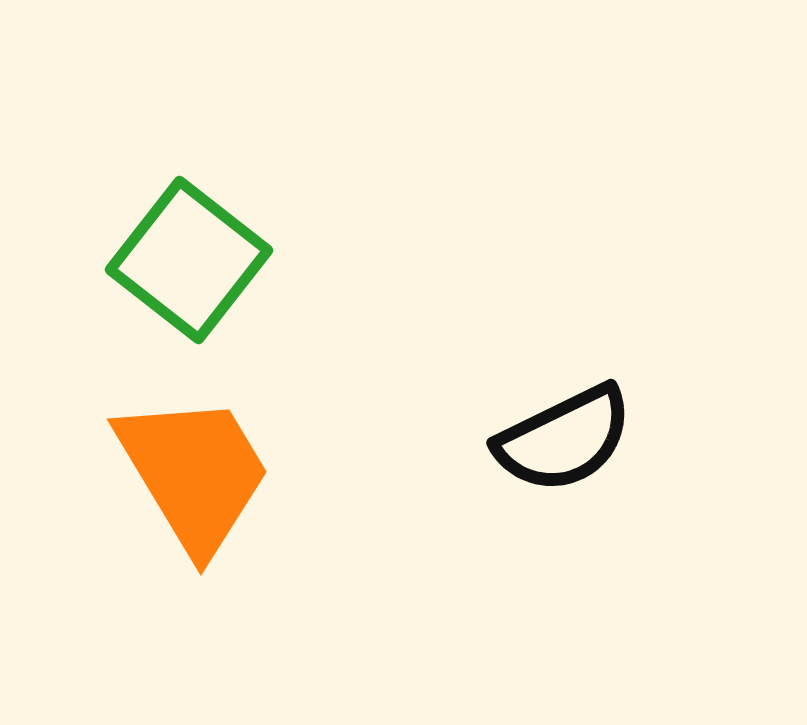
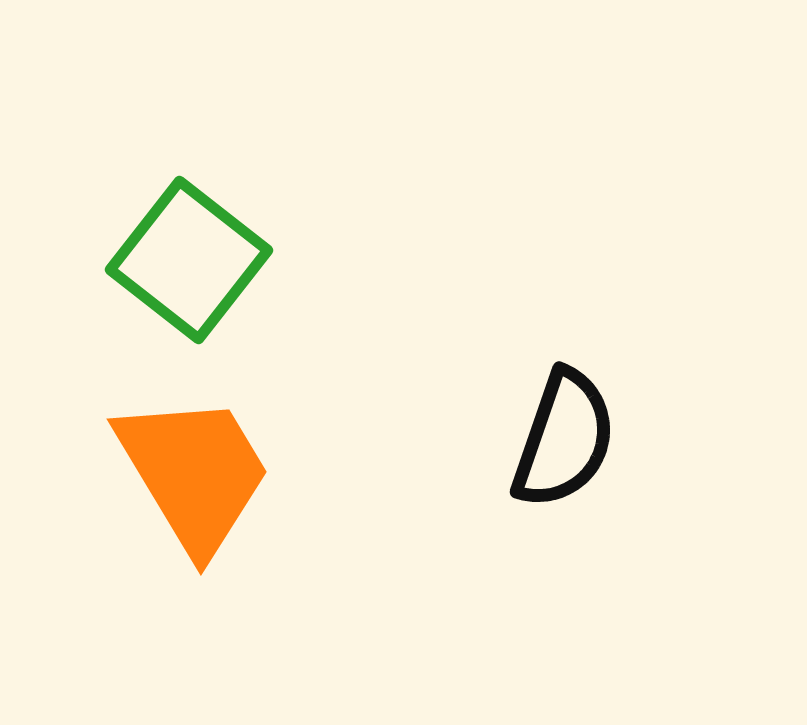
black semicircle: rotated 45 degrees counterclockwise
